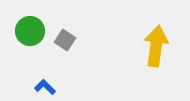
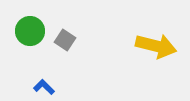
yellow arrow: rotated 96 degrees clockwise
blue L-shape: moved 1 px left
